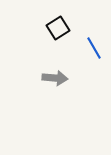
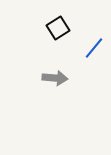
blue line: rotated 70 degrees clockwise
